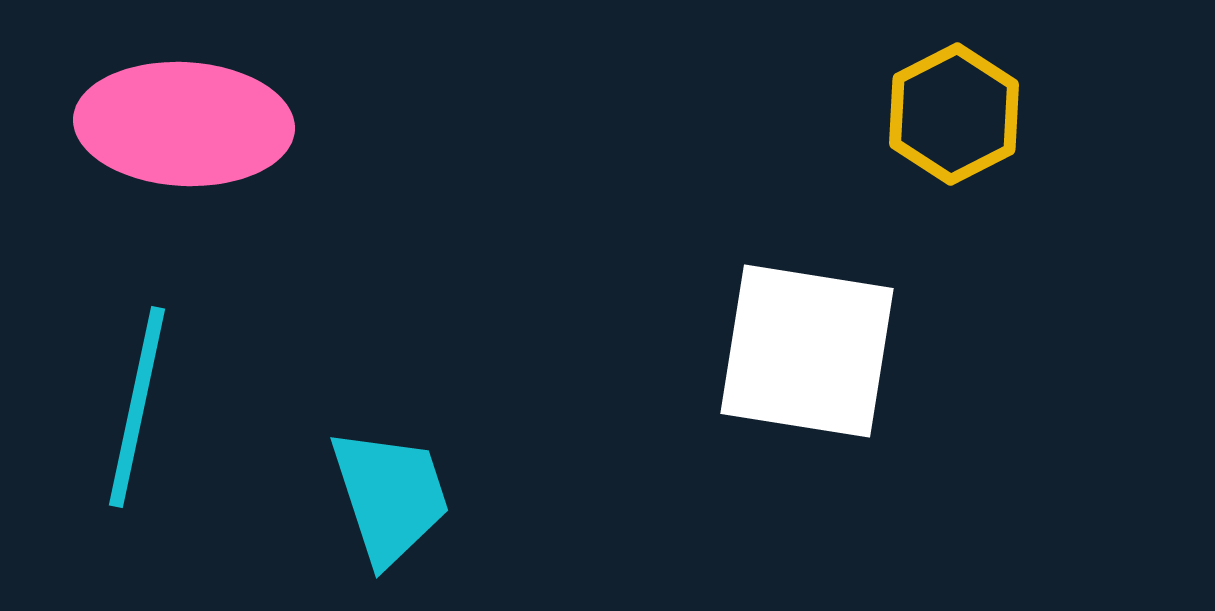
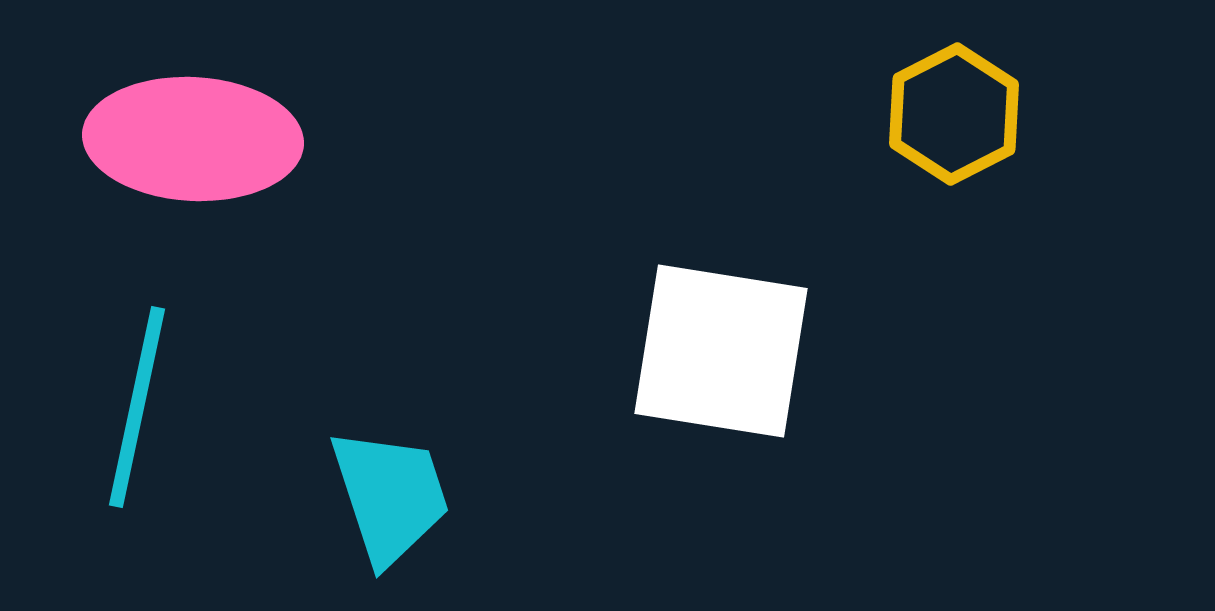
pink ellipse: moved 9 px right, 15 px down
white square: moved 86 px left
